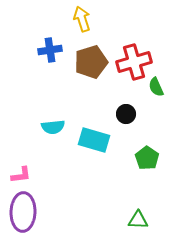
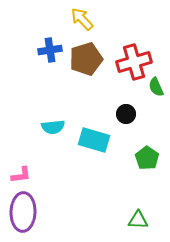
yellow arrow: rotated 25 degrees counterclockwise
brown pentagon: moved 5 px left, 3 px up
